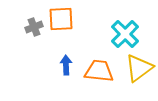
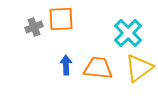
cyan cross: moved 3 px right, 1 px up
orange trapezoid: moved 1 px left, 3 px up
